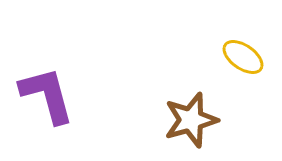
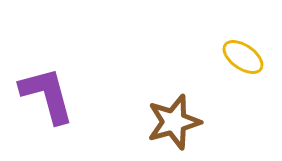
brown star: moved 17 px left, 2 px down
